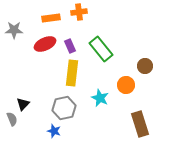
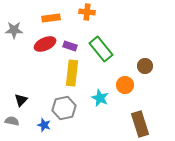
orange cross: moved 8 px right; rotated 14 degrees clockwise
purple rectangle: rotated 48 degrees counterclockwise
orange circle: moved 1 px left
black triangle: moved 2 px left, 4 px up
gray semicircle: moved 2 px down; rotated 56 degrees counterclockwise
blue star: moved 10 px left, 6 px up
